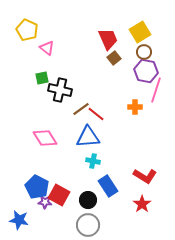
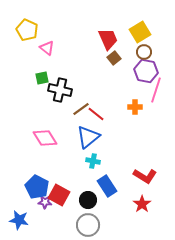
blue triangle: rotated 35 degrees counterclockwise
blue rectangle: moved 1 px left
